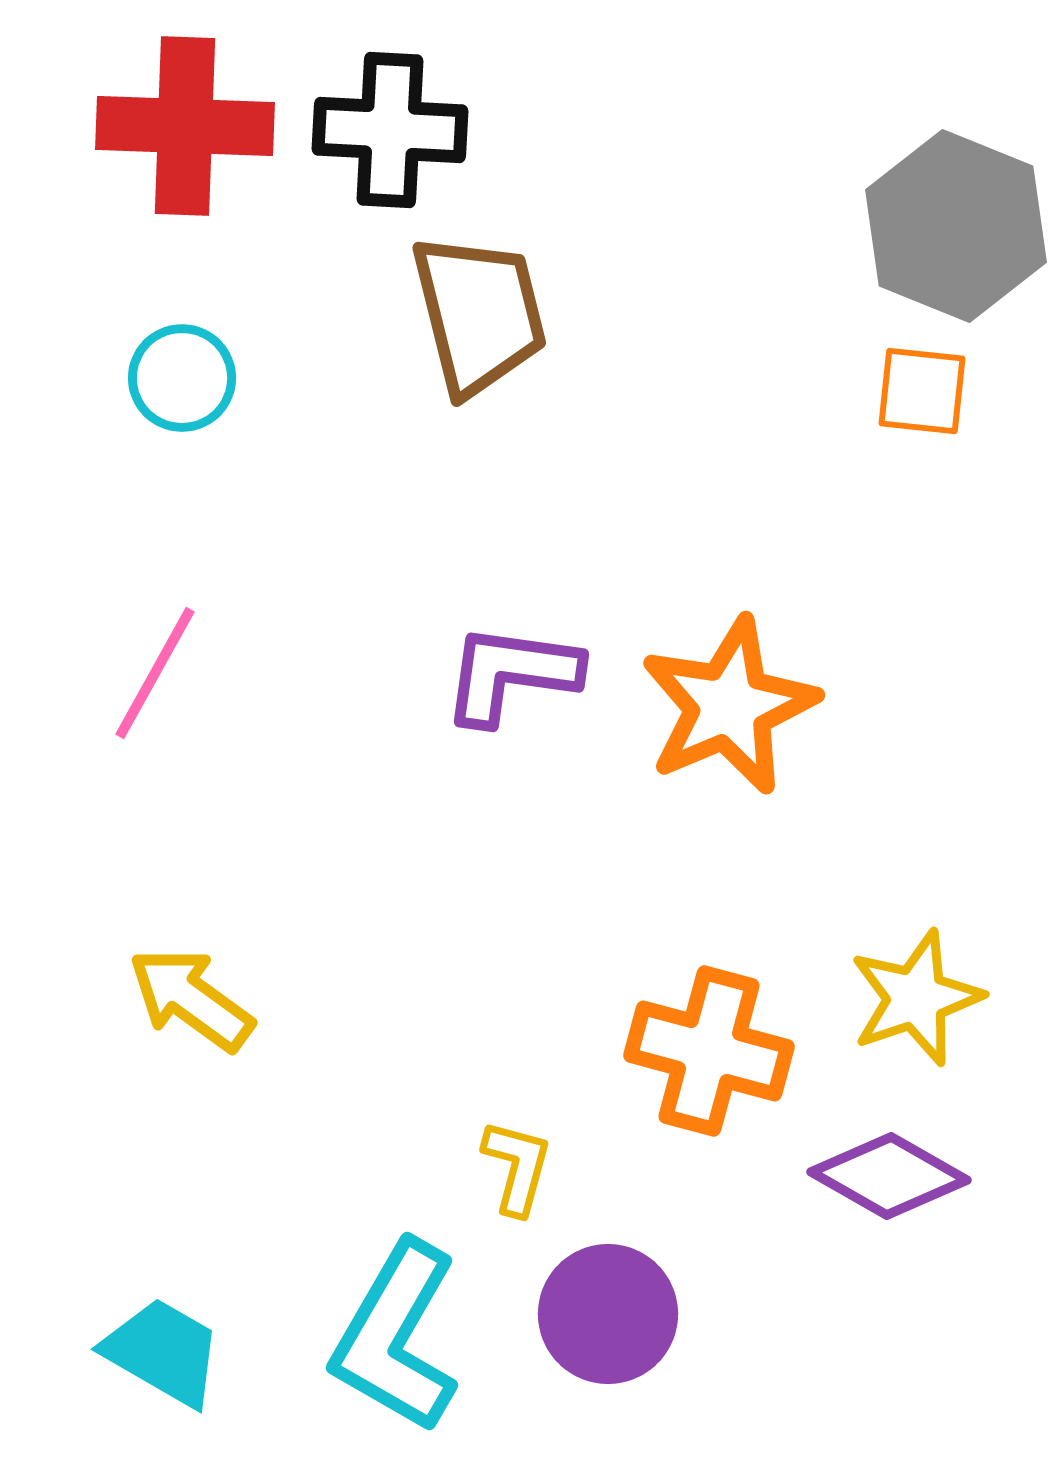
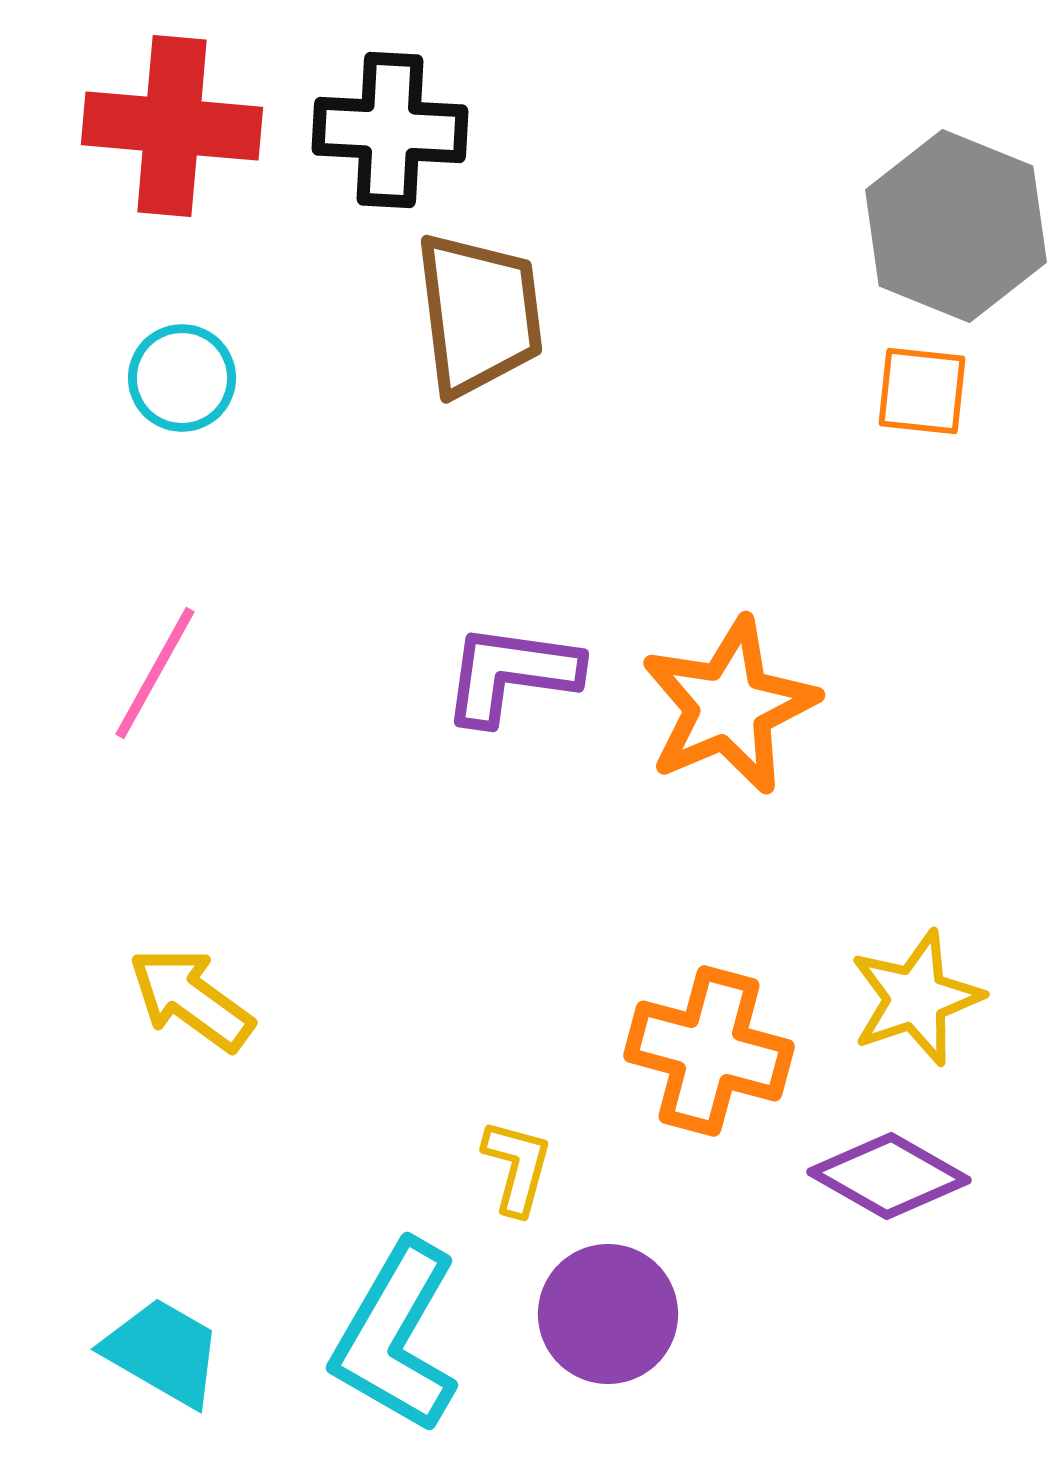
red cross: moved 13 px left; rotated 3 degrees clockwise
brown trapezoid: rotated 7 degrees clockwise
